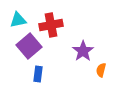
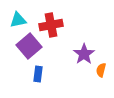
purple star: moved 1 px right, 3 px down
